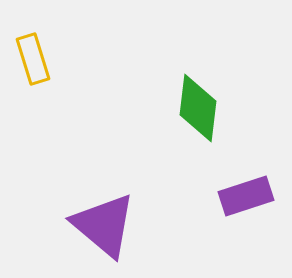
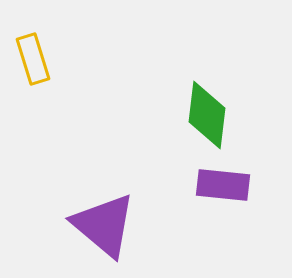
green diamond: moved 9 px right, 7 px down
purple rectangle: moved 23 px left, 11 px up; rotated 24 degrees clockwise
